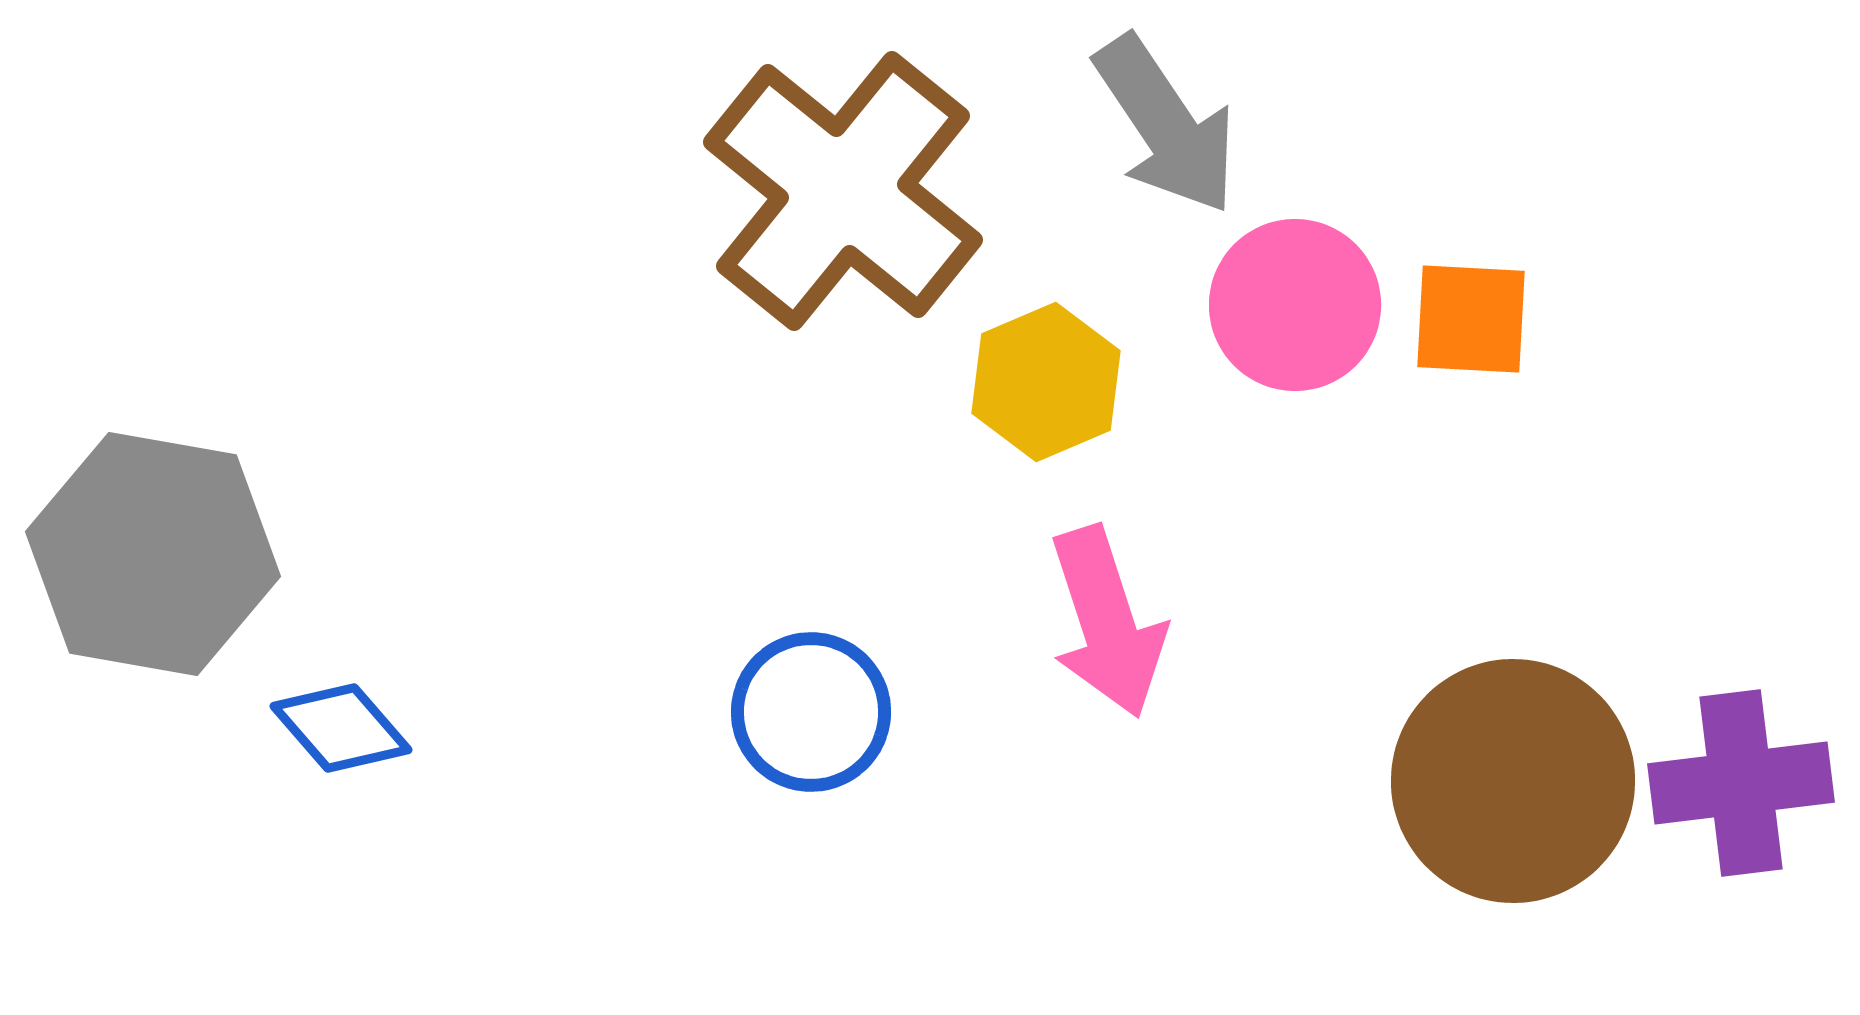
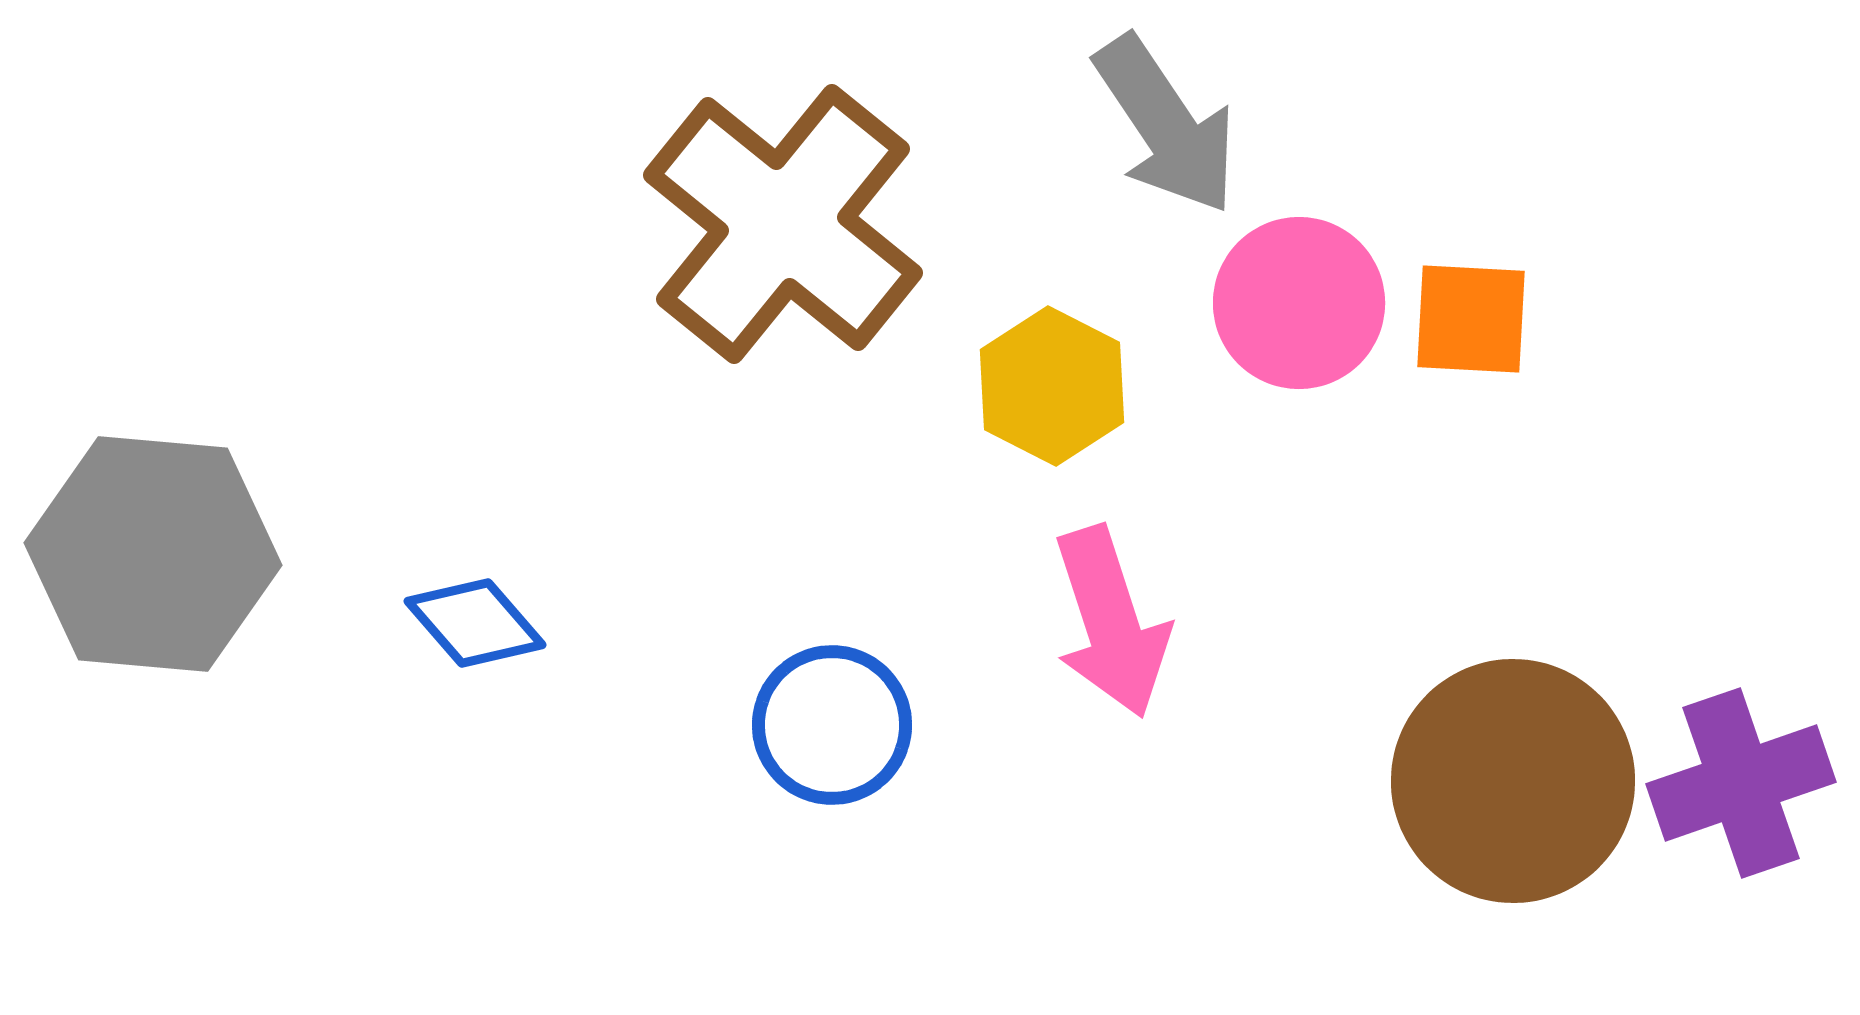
brown cross: moved 60 px left, 33 px down
pink circle: moved 4 px right, 2 px up
yellow hexagon: moved 6 px right, 4 px down; rotated 10 degrees counterclockwise
gray hexagon: rotated 5 degrees counterclockwise
pink arrow: moved 4 px right
blue circle: moved 21 px right, 13 px down
blue diamond: moved 134 px right, 105 px up
purple cross: rotated 12 degrees counterclockwise
